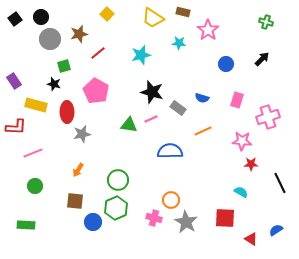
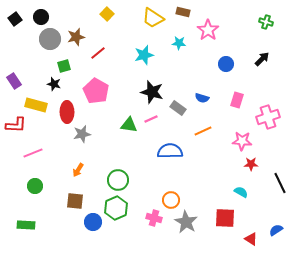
brown star at (79, 34): moved 3 px left, 3 px down
cyan star at (141, 55): moved 3 px right
red L-shape at (16, 127): moved 2 px up
